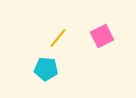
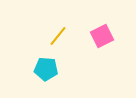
yellow line: moved 2 px up
